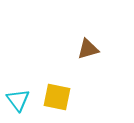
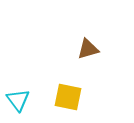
yellow square: moved 11 px right
